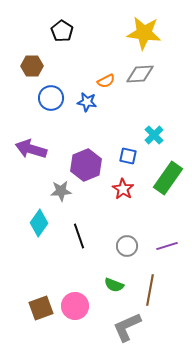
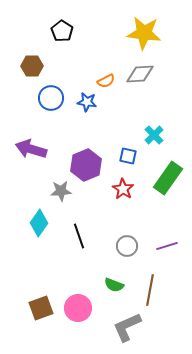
pink circle: moved 3 px right, 2 px down
